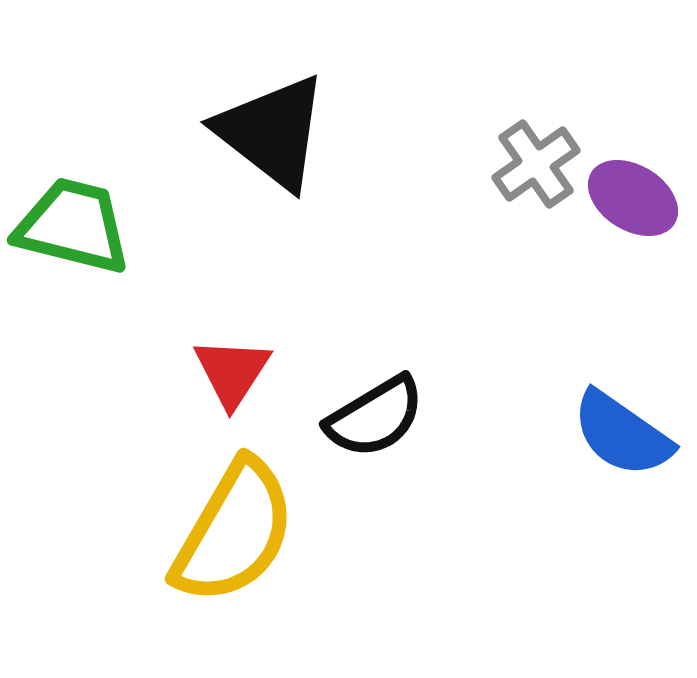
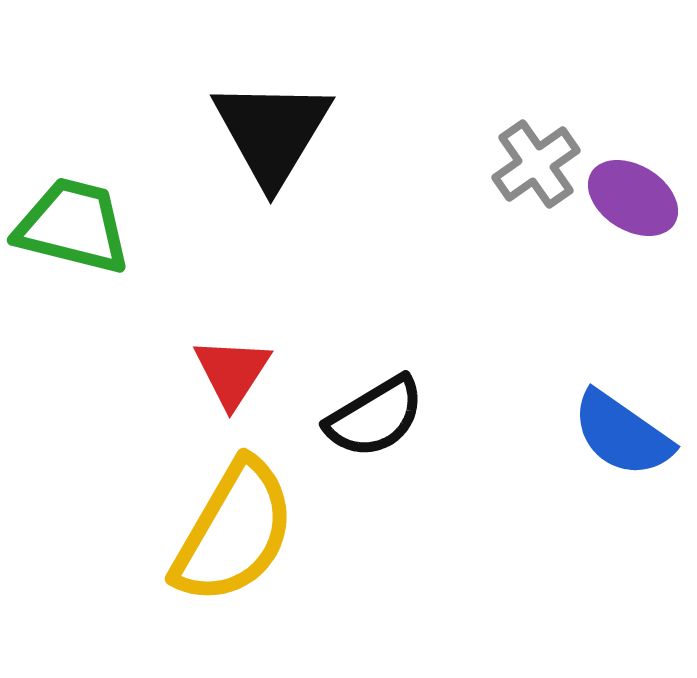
black triangle: rotated 23 degrees clockwise
